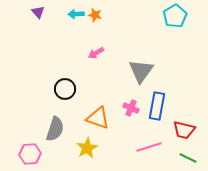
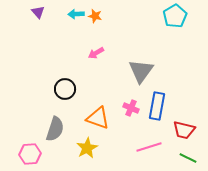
orange star: moved 1 px down
